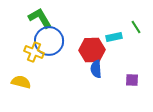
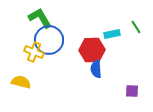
cyan rectangle: moved 2 px left, 3 px up
blue circle: moved 1 px up
purple square: moved 11 px down
